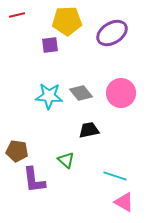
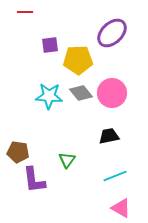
red line: moved 8 px right, 3 px up; rotated 14 degrees clockwise
yellow pentagon: moved 11 px right, 39 px down
purple ellipse: rotated 12 degrees counterclockwise
pink circle: moved 9 px left
black trapezoid: moved 20 px right, 6 px down
brown pentagon: moved 1 px right, 1 px down
green triangle: moved 1 px right; rotated 24 degrees clockwise
cyan line: rotated 40 degrees counterclockwise
pink triangle: moved 3 px left, 6 px down
